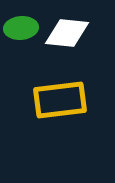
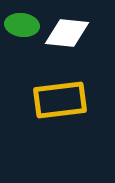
green ellipse: moved 1 px right, 3 px up; rotated 12 degrees clockwise
